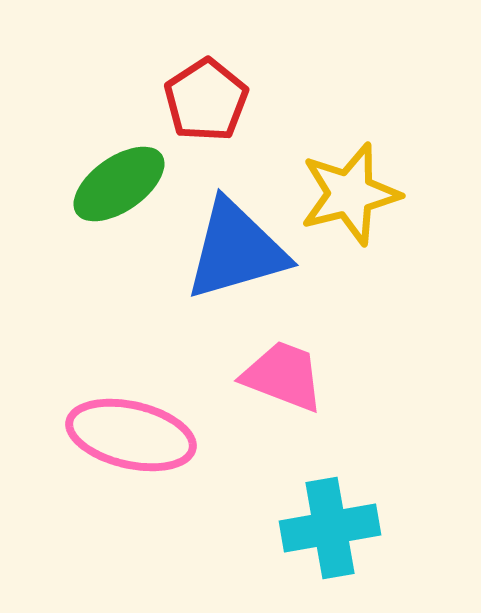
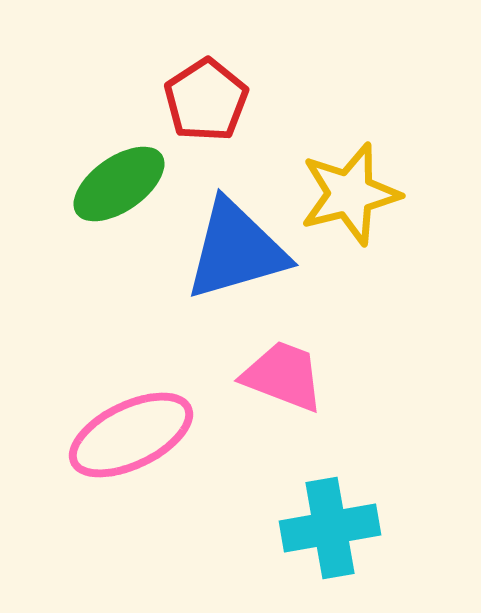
pink ellipse: rotated 39 degrees counterclockwise
